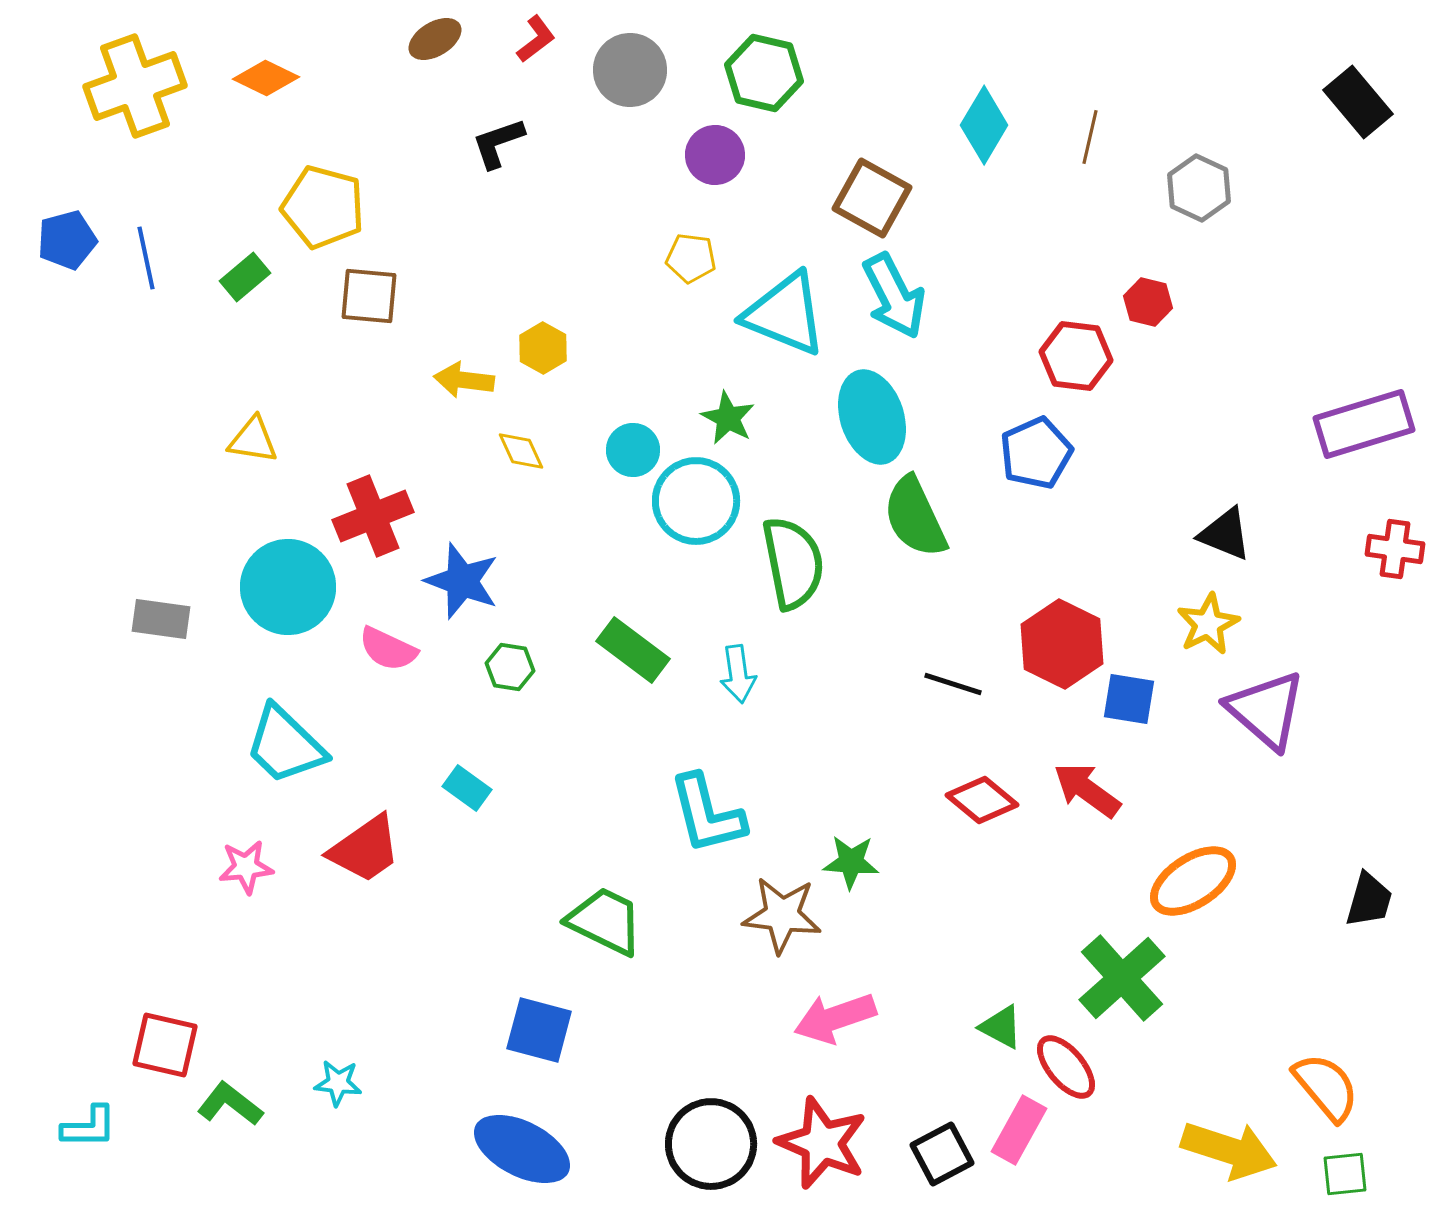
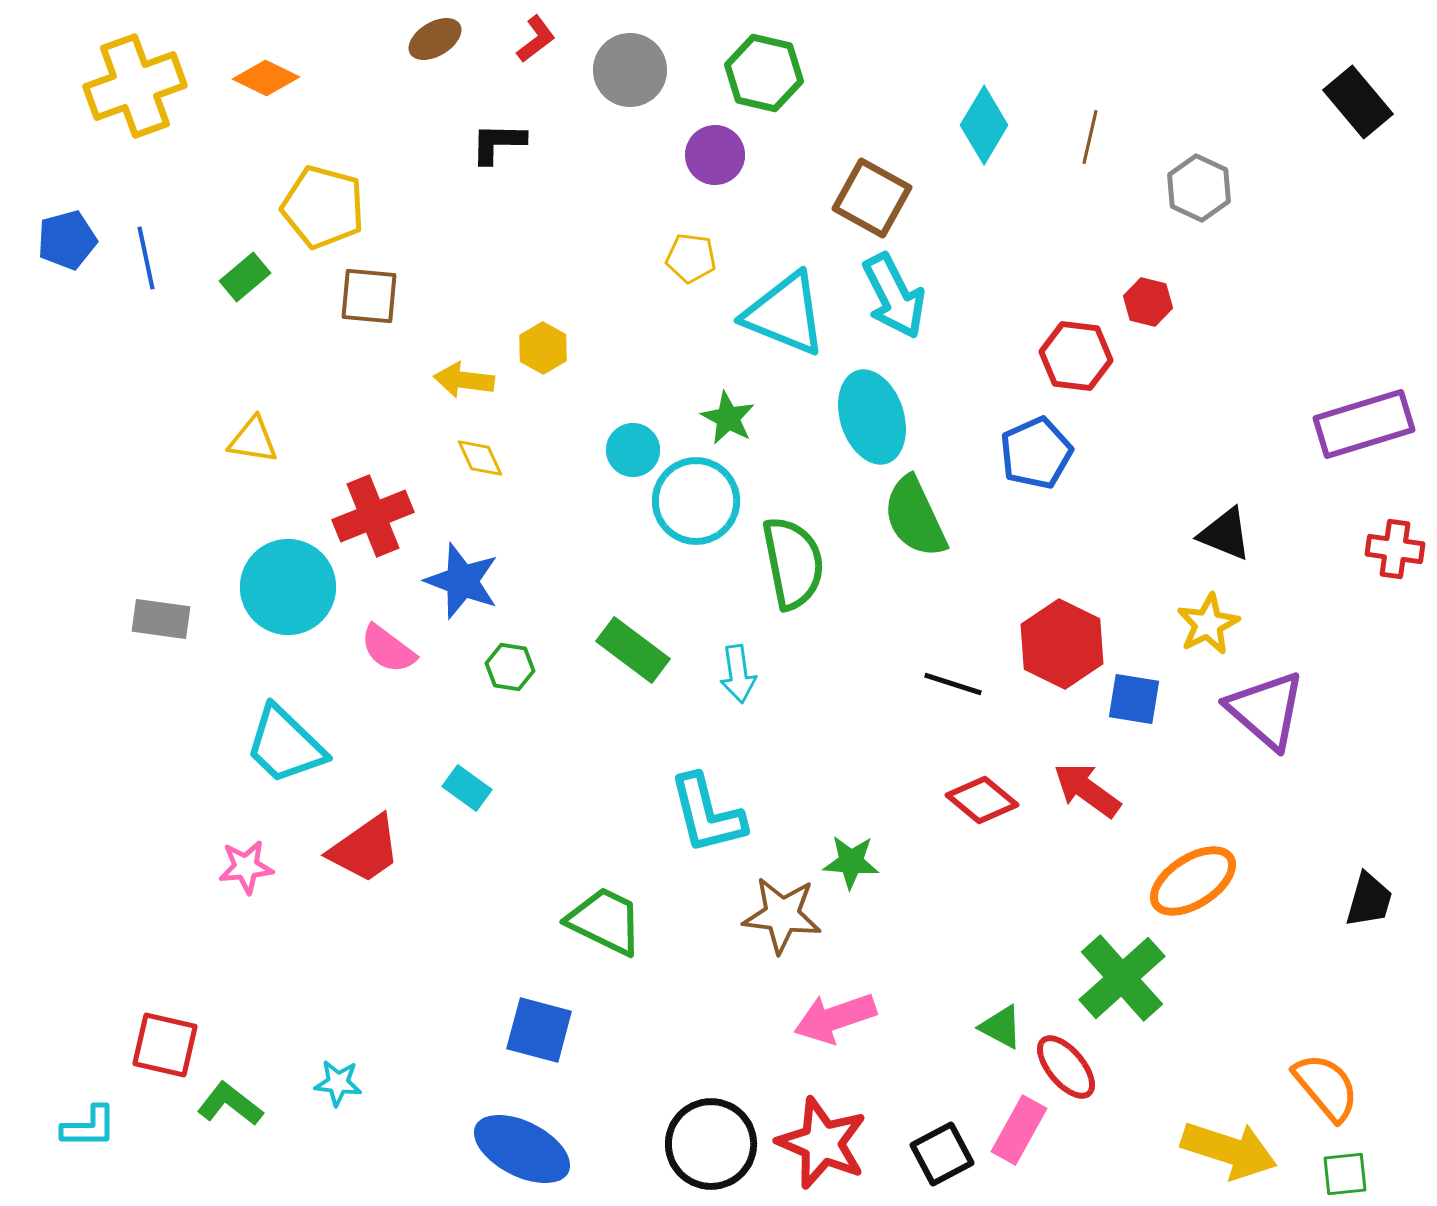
black L-shape at (498, 143): rotated 20 degrees clockwise
yellow diamond at (521, 451): moved 41 px left, 7 px down
pink semicircle at (388, 649): rotated 12 degrees clockwise
blue square at (1129, 699): moved 5 px right
